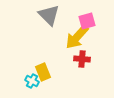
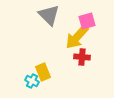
red cross: moved 2 px up
